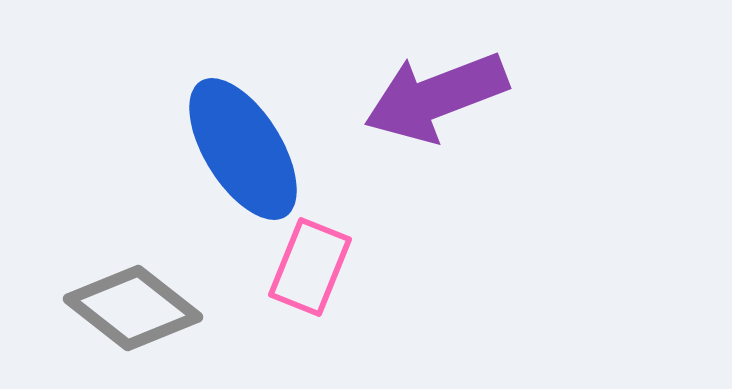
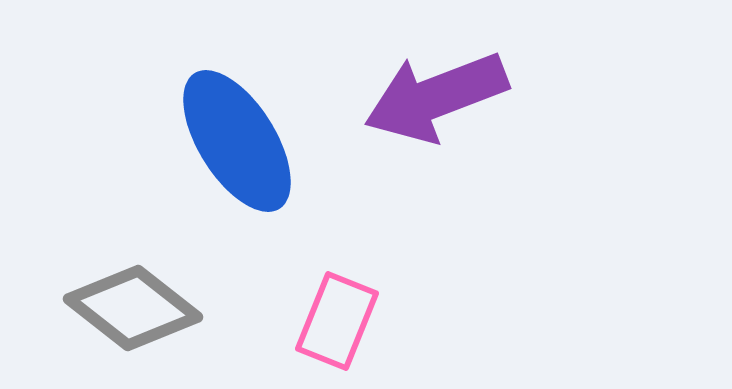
blue ellipse: moved 6 px left, 8 px up
pink rectangle: moved 27 px right, 54 px down
